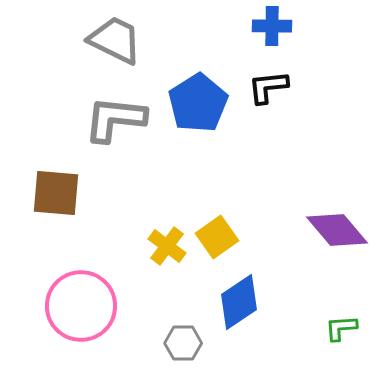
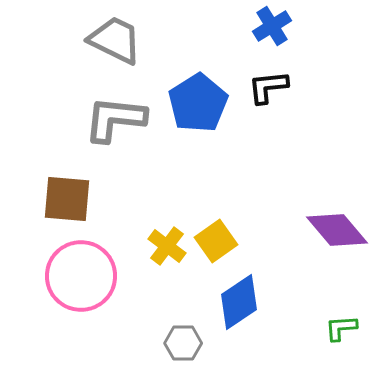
blue cross: rotated 33 degrees counterclockwise
brown square: moved 11 px right, 6 px down
yellow square: moved 1 px left, 4 px down
pink circle: moved 30 px up
